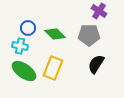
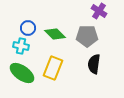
gray pentagon: moved 2 px left, 1 px down
cyan cross: moved 1 px right
black semicircle: moved 2 px left; rotated 24 degrees counterclockwise
green ellipse: moved 2 px left, 2 px down
